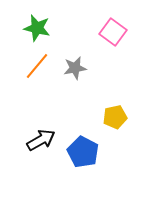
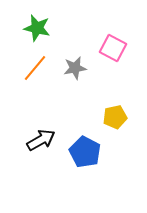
pink square: moved 16 px down; rotated 8 degrees counterclockwise
orange line: moved 2 px left, 2 px down
blue pentagon: moved 2 px right
